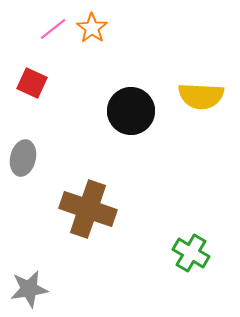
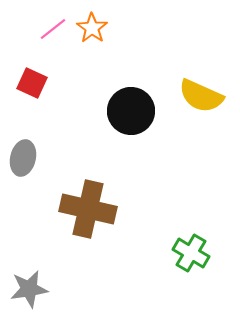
yellow semicircle: rotated 21 degrees clockwise
brown cross: rotated 6 degrees counterclockwise
